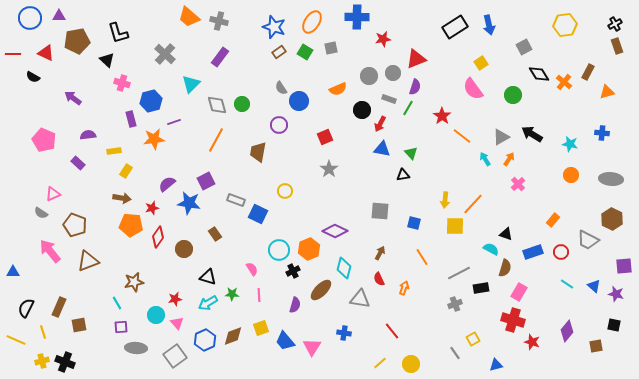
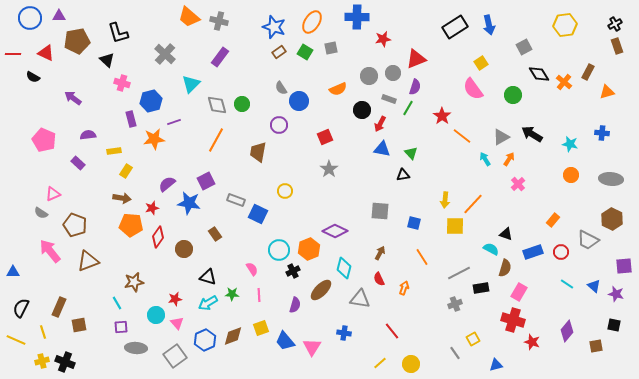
black semicircle at (26, 308): moved 5 px left
